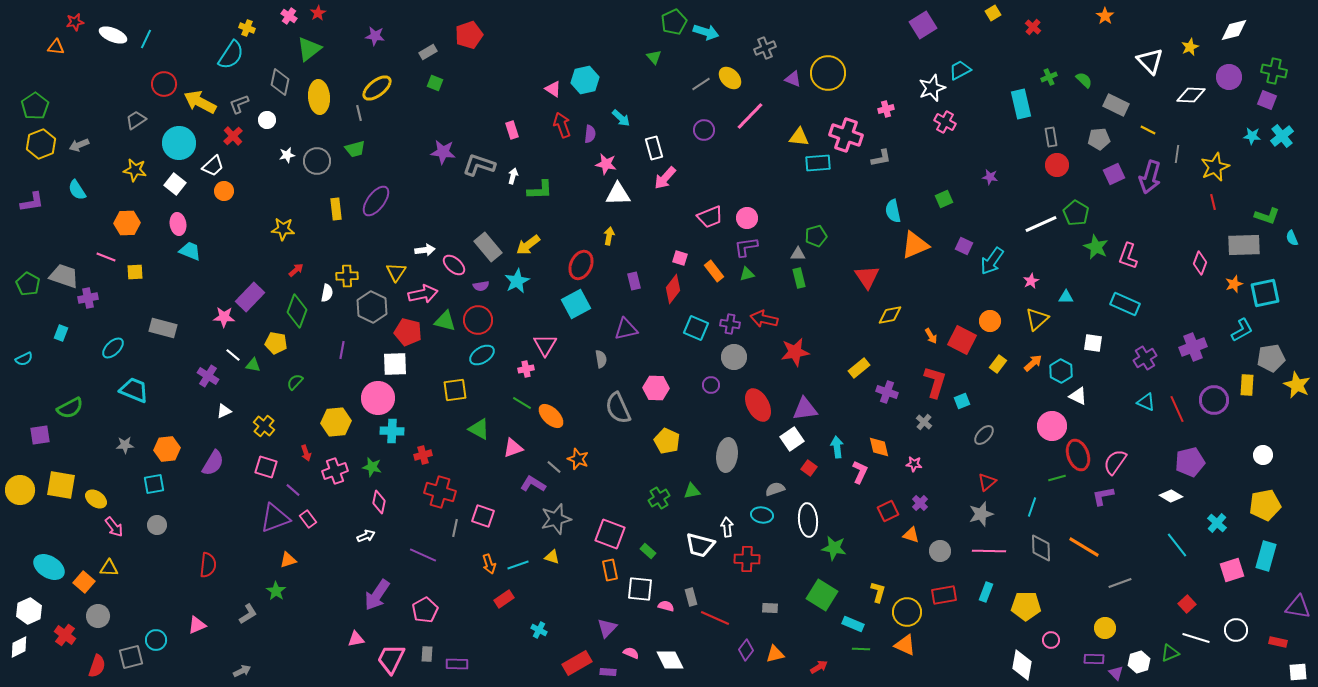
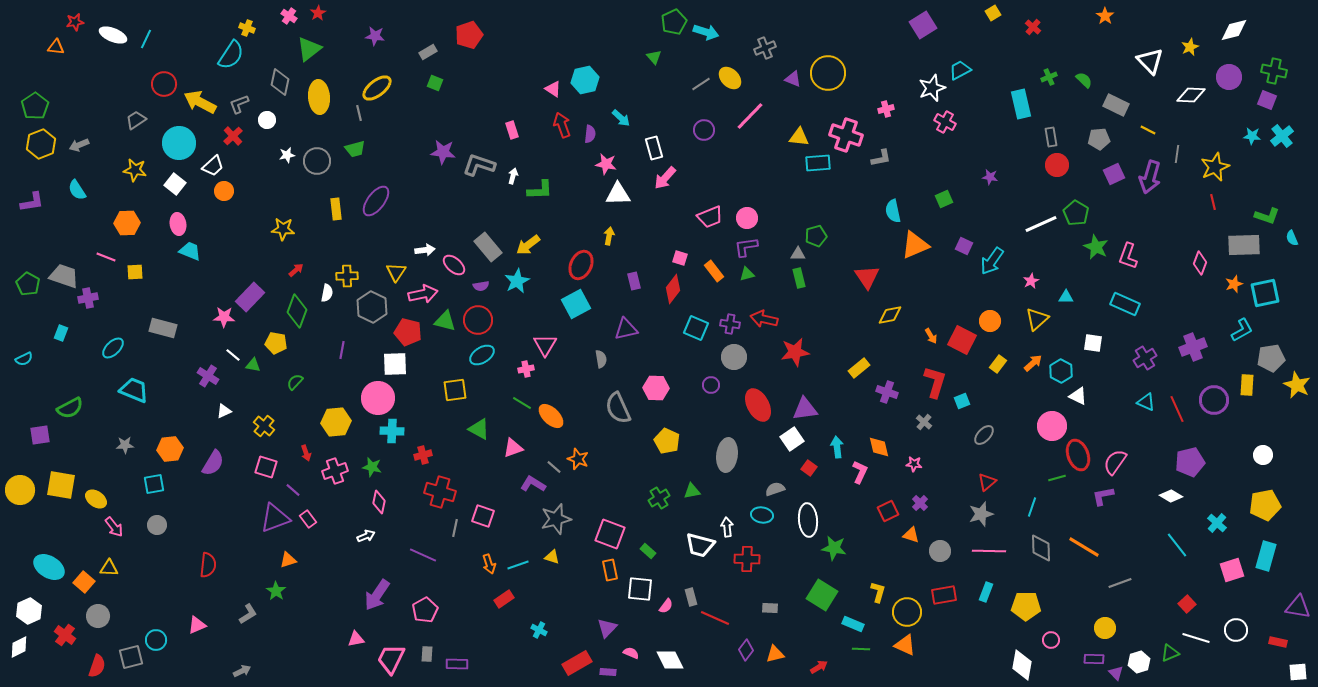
orange hexagon at (167, 449): moved 3 px right
pink semicircle at (666, 606): rotated 112 degrees clockwise
